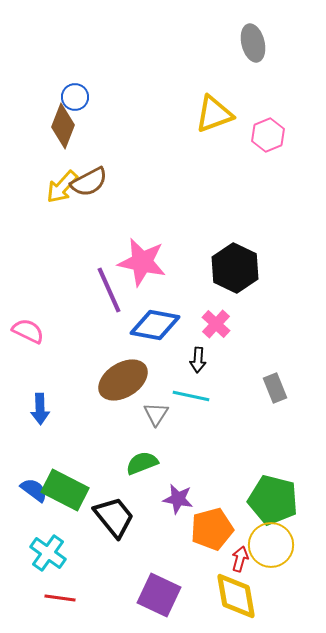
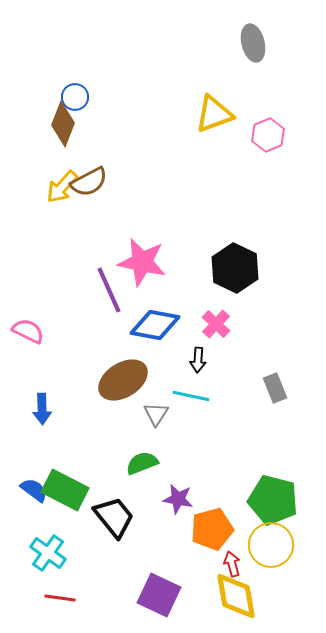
brown diamond: moved 2 px up
blue arrow: moved 2 px right
red arrow: moved 8 px left, 5 px down; rotated 30 degrees counterclockwise
